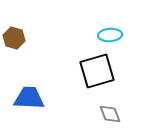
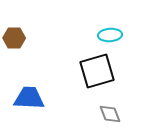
brown hexagon: rotated 15 degrees counterclockwise
